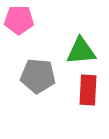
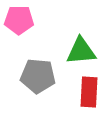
red rectangle: moved 1 px right, 2 px down
